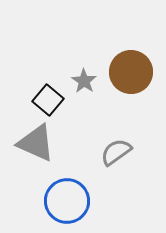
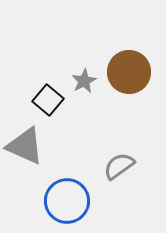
brown circle: moved 2 px left
gray star: rotated 10 degrees clockwise
gray triangle: moved 11 px left, 3 px down
gray semicircle: moved 3 px right, 14 px down
